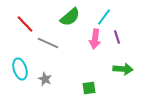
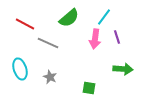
green semicircle: moved 1 px left, 1 px down
red line: rotated 18 degrees counterclockwise
gray star: moved 5 px right, 2 px up
green square: rotated 16 degrees clockwise
